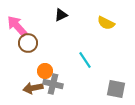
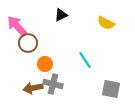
orange circle: moved 7 px up
gray square: moved 5 px left
